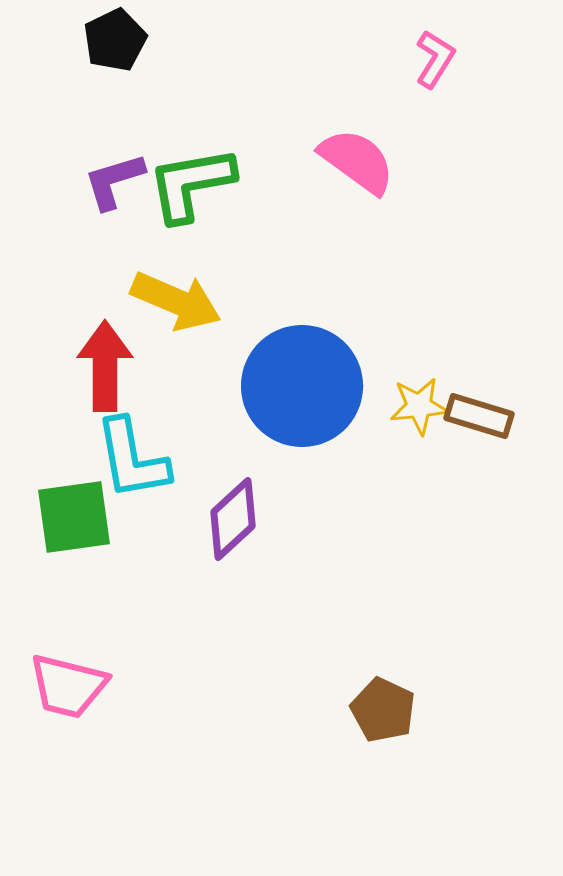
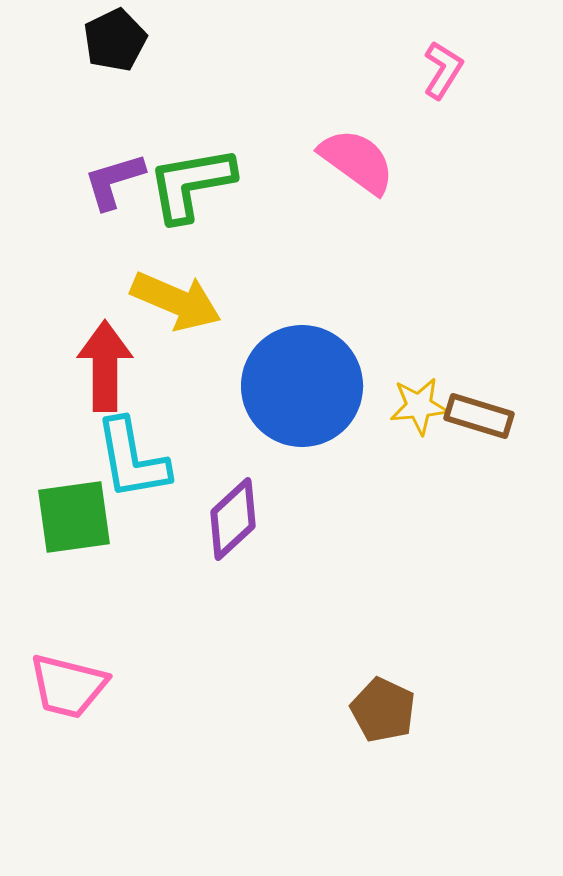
pink L-shape: moved 8 px right, 11 px down
